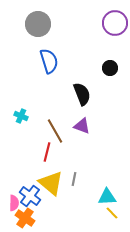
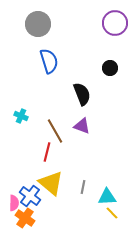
gray line: moved 9 px right, 8 px down
